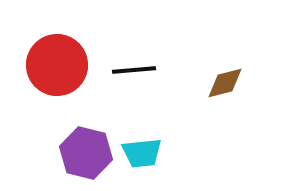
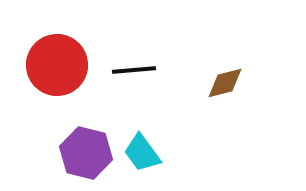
cyan trapezoid: rotated 60 degrees clockwise
